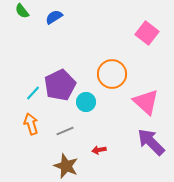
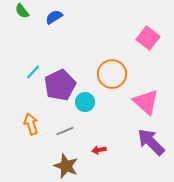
pink square: moved 1 px right, 5 px down
cyan line: moved 21 px up
cyan circle: moved 1 px left
